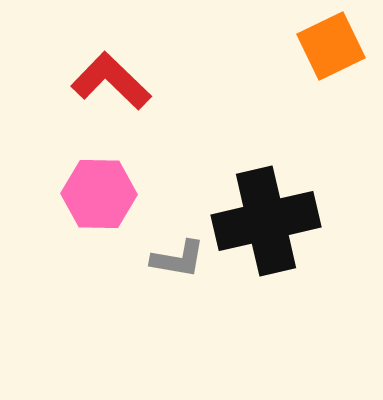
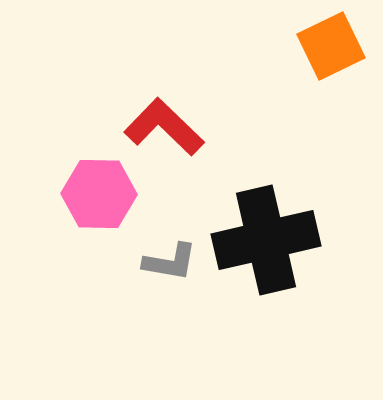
red L-shape: moved 53 px right, 46 px down
black cross: moved 19 px down
gray L-shape: moved 8 px left, 3 px down
